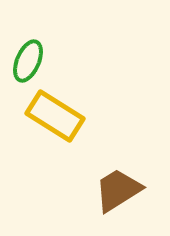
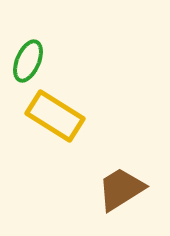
brown trapezoid: moved 3 px right, 1 px up
